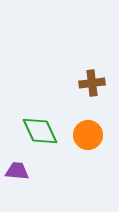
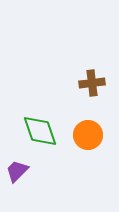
green diamond: rotated 6 degrees clockwise
purple trapezoid: rotated 50 degrees counterclockwise
